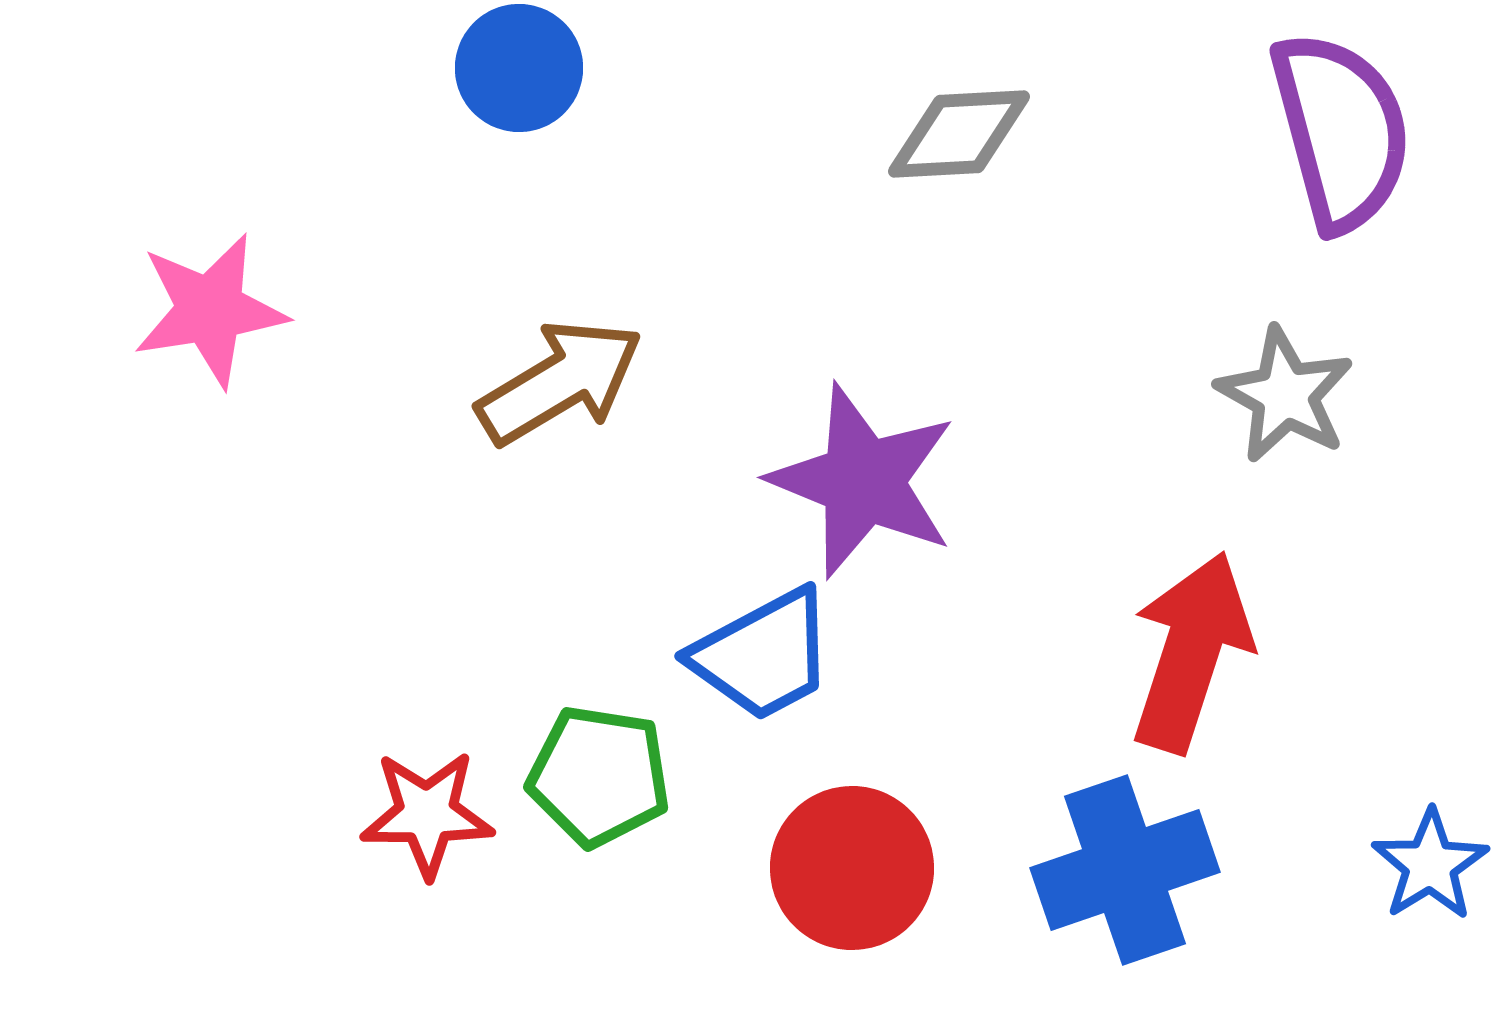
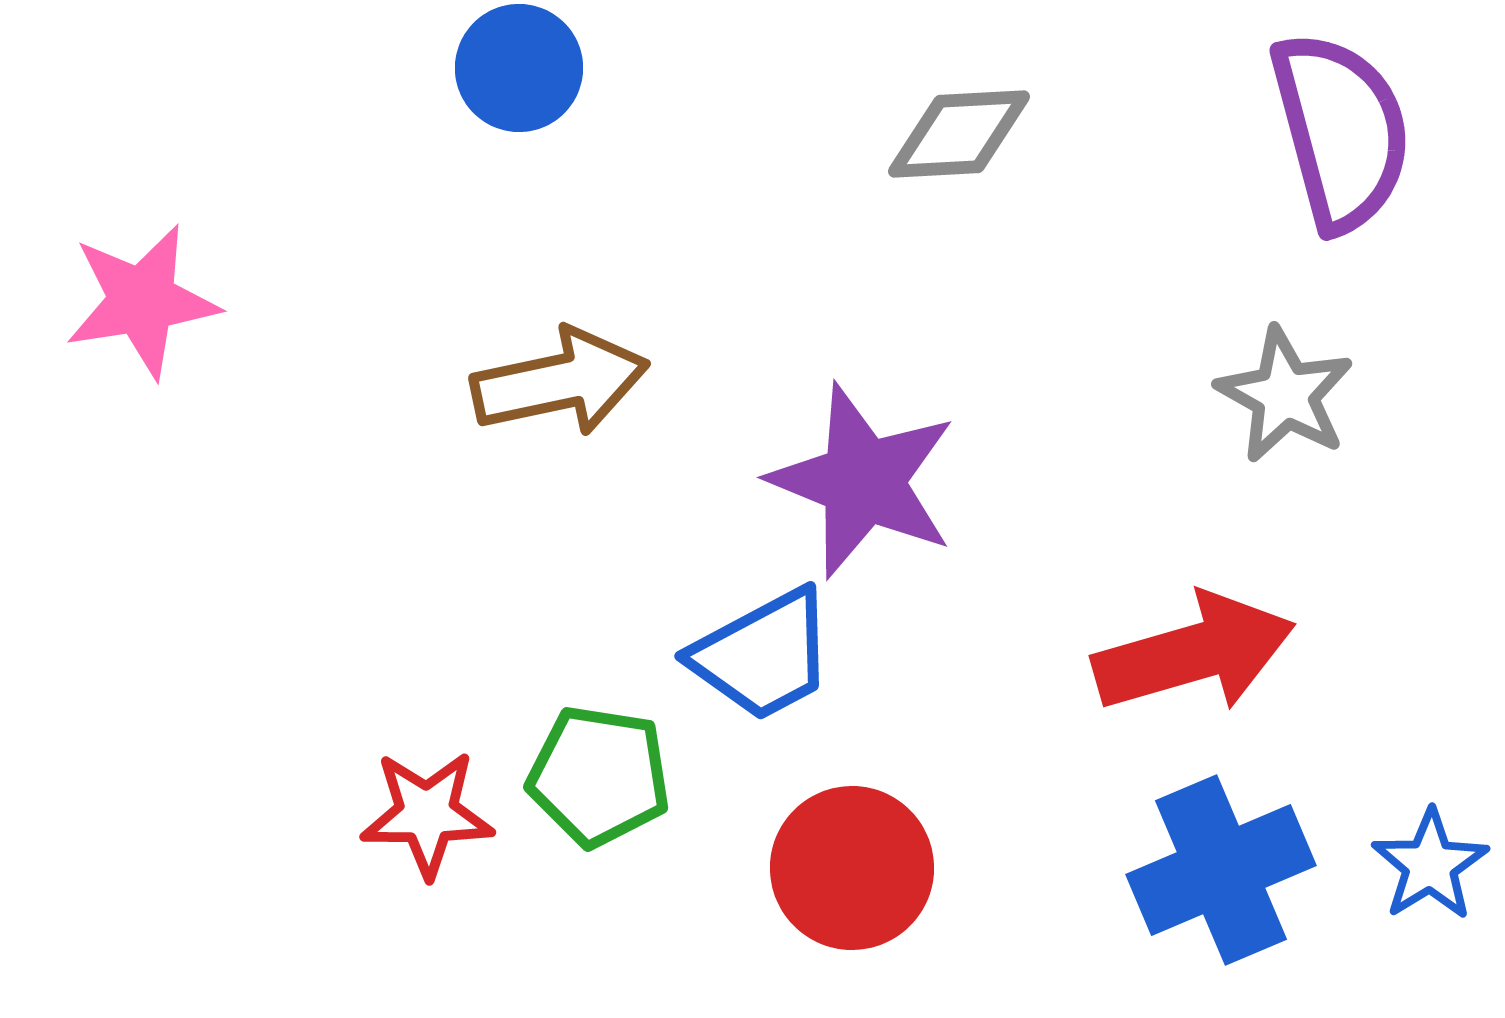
pink star: moved 68 px left, 9 px up
brown arrow: rotated 19 degrees clockwise
red arrow: moved 3 px right, 1 px down; rotated 56 degrees clockwise
blue cross: moved 96 px right; rotated 4 degrees counterclockwise
